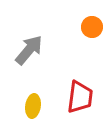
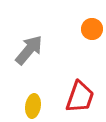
orange circle: moved 2 px down
red trapezoid: rotated 12 degrees clockwise
